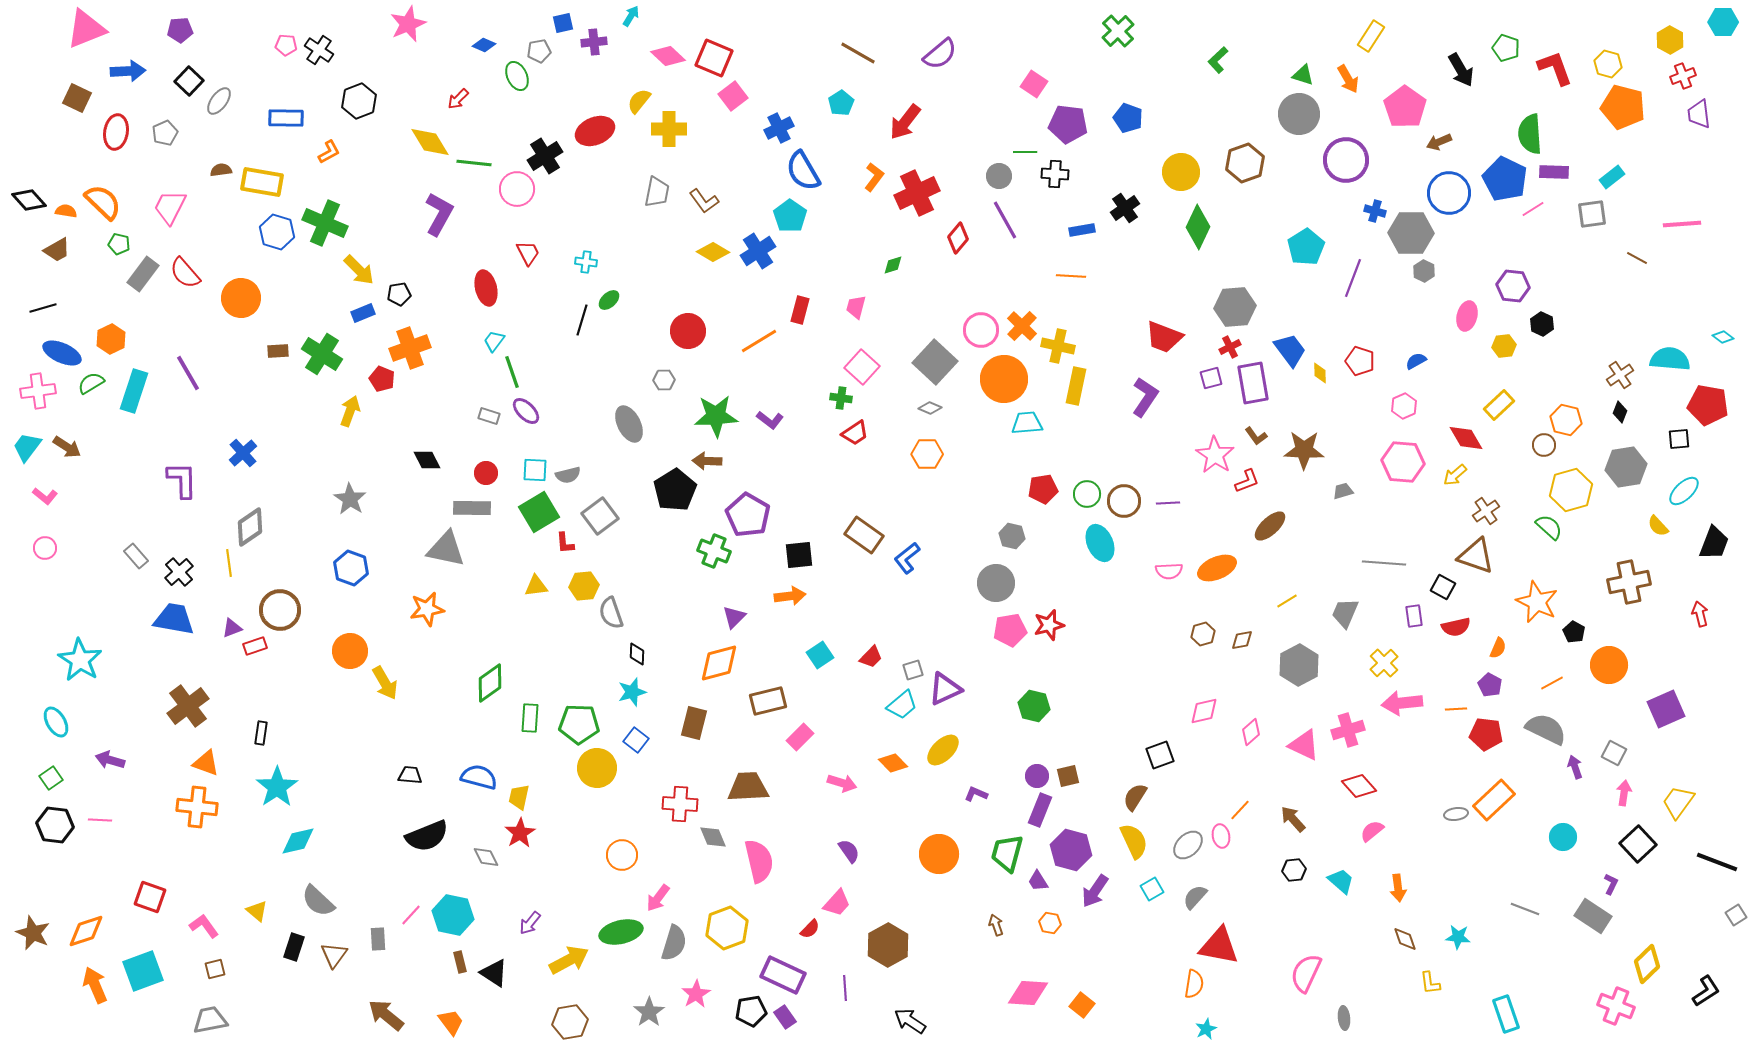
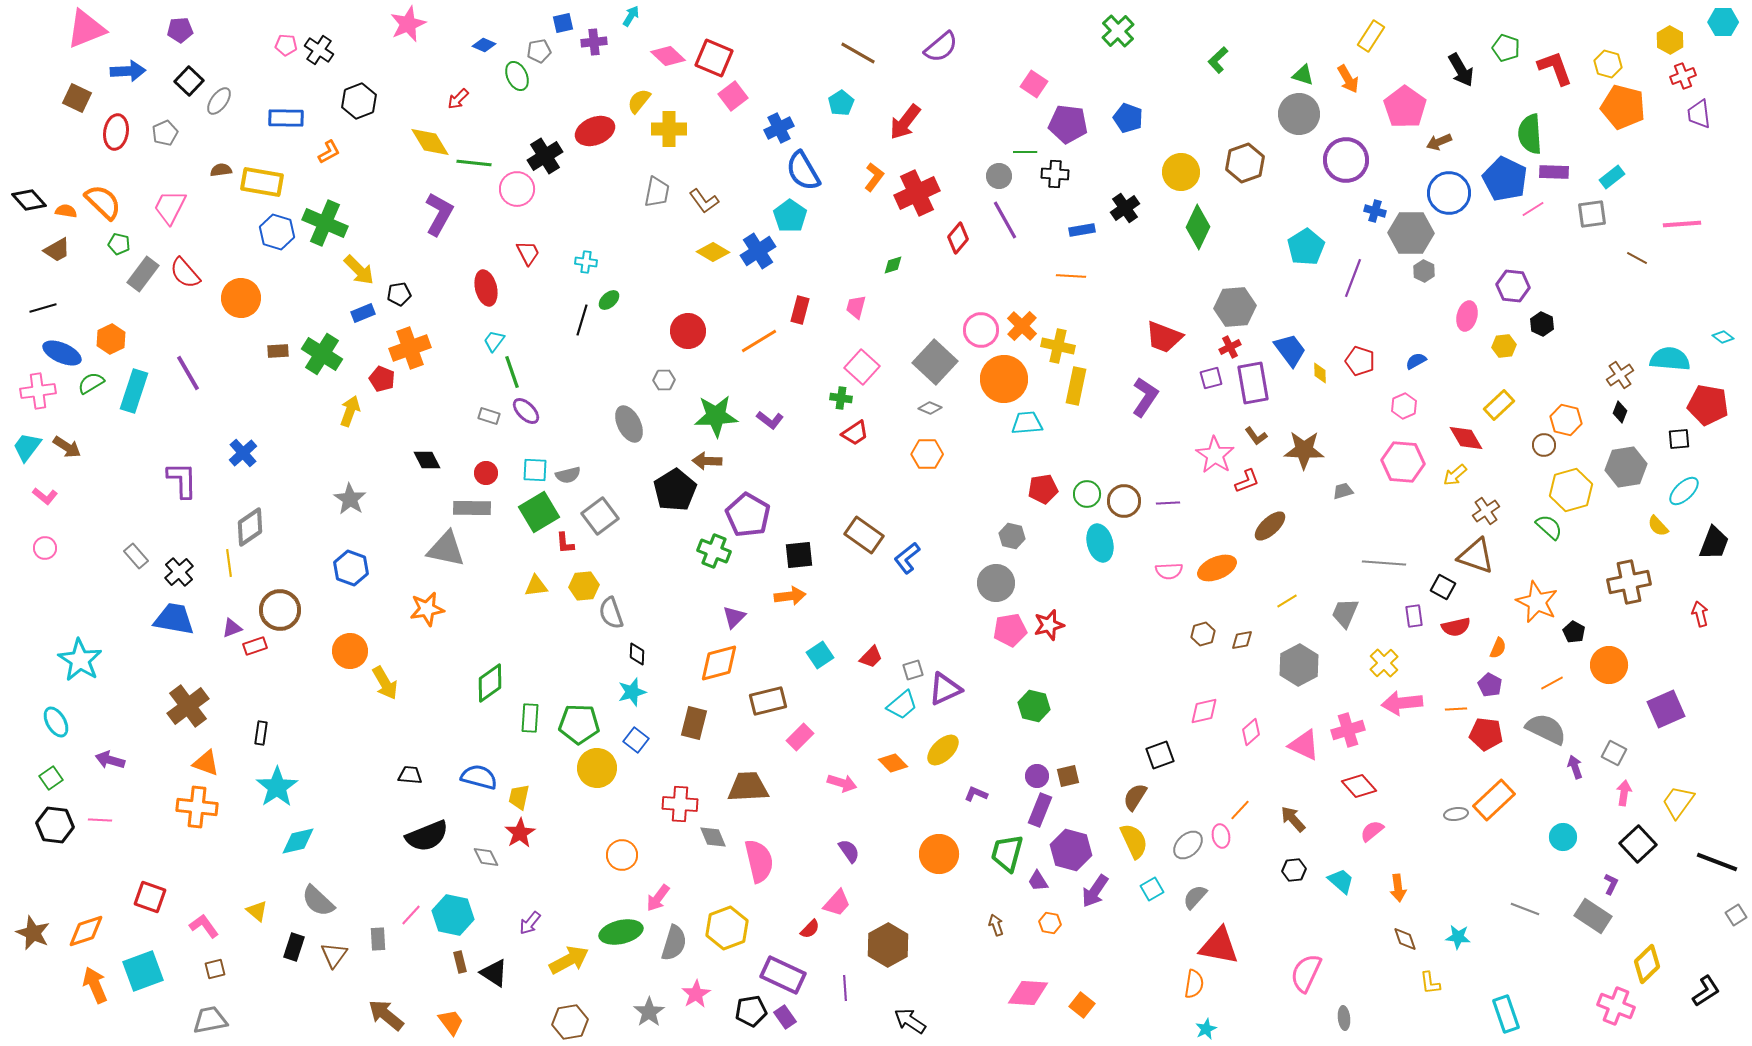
purple semicircle at (940, 54): moved 1 px right, 7 px up
cyan ellipse at (1100, 543): rotated 9 degrees clockwise
